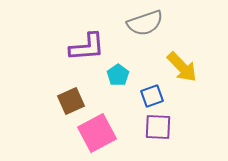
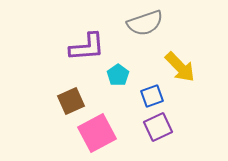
yellow arrow: moved 2 px left
purple square: rotated 28 degrees counterclockwise
